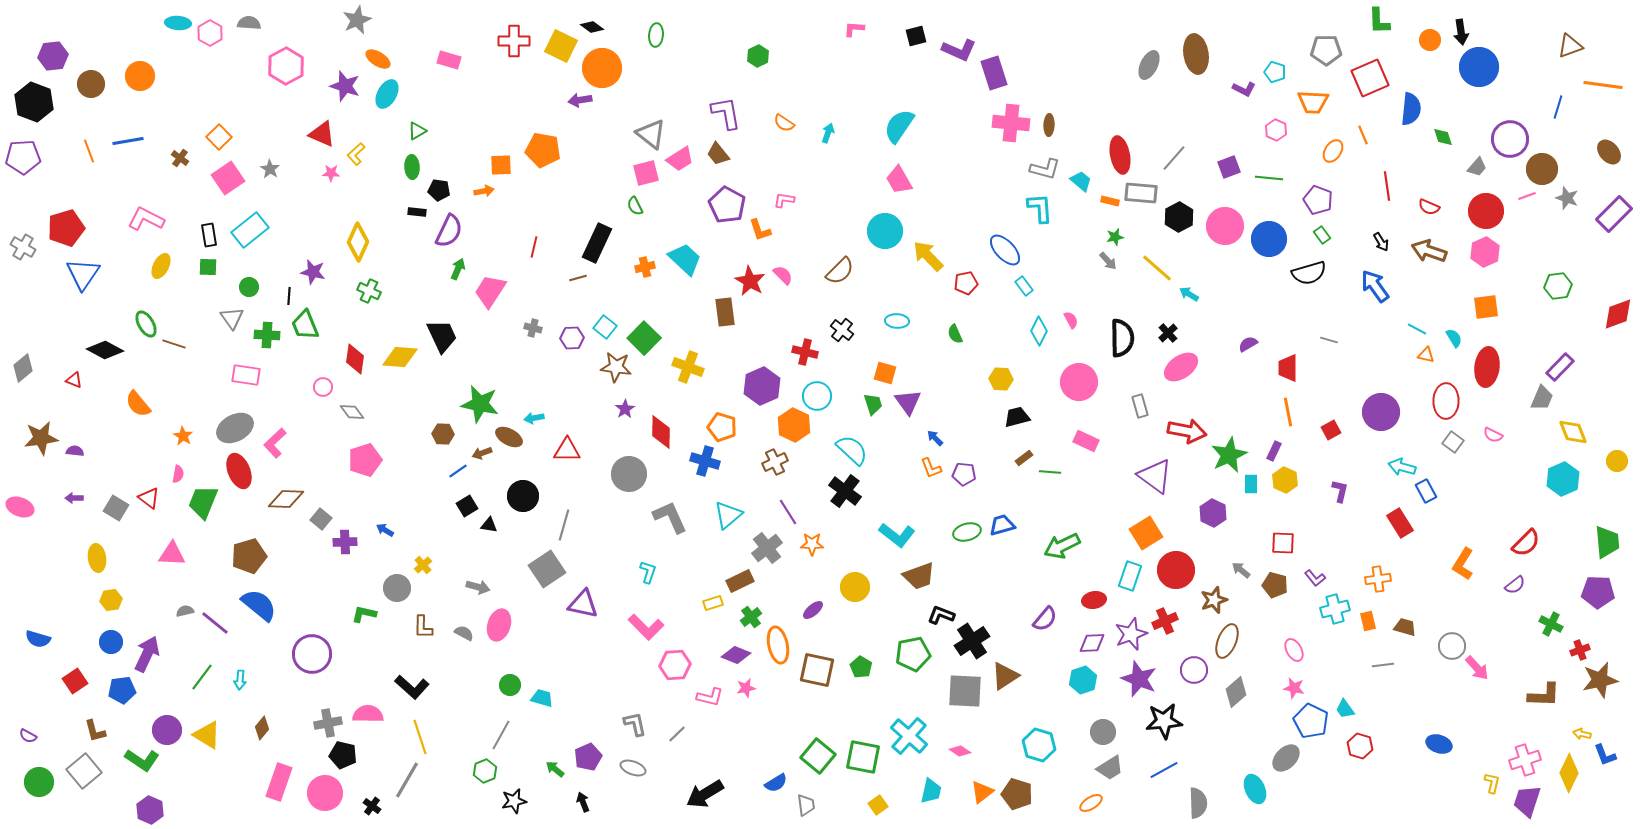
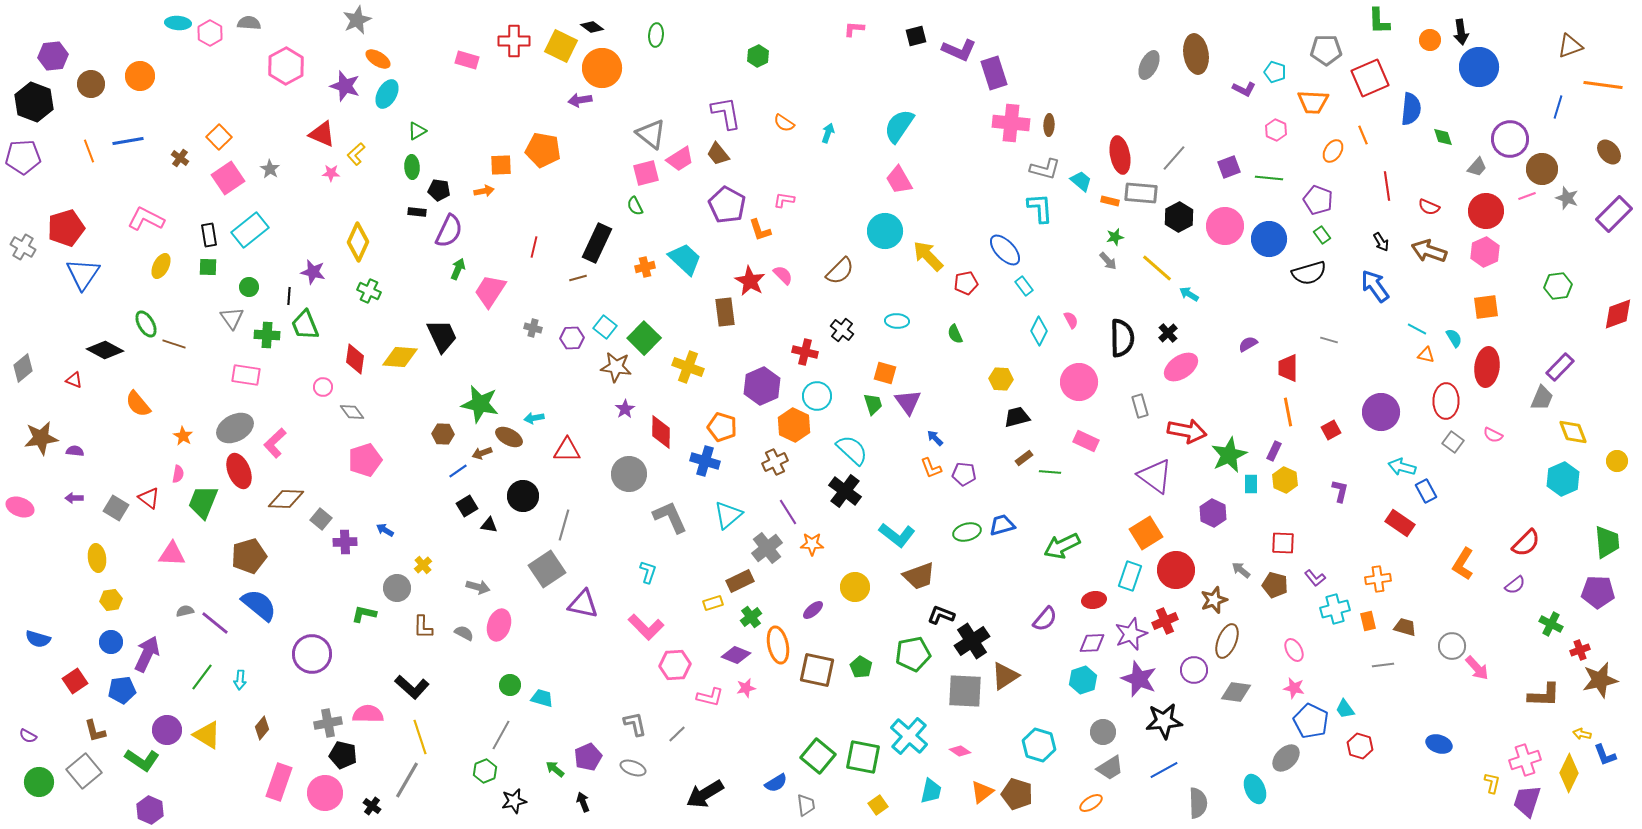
pink rectangle at (449, 60): moved 18 px right
red rectangle at (1400, 523): rotated 24 degrees counterclockwise
gray diamond at (1236, 692): rotated 48 degrees clockwise
